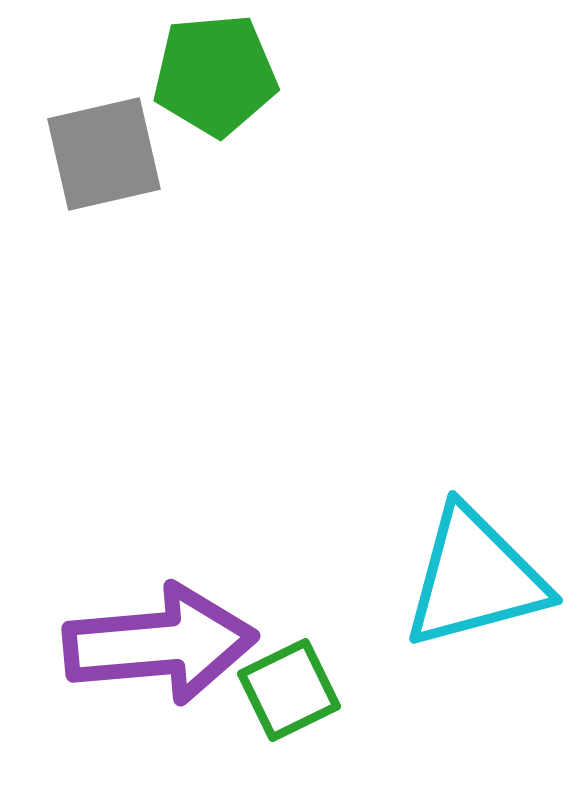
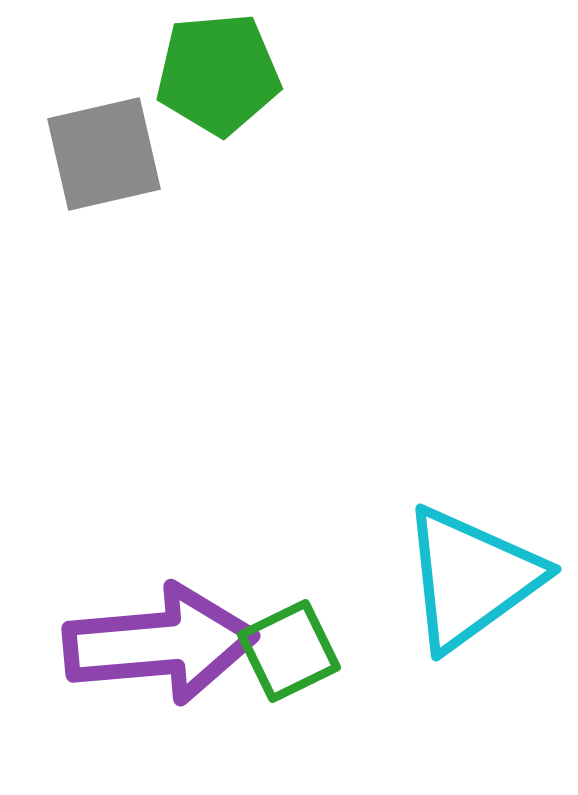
green pentagon: moved 3 px right, 1 px up
cyan triangle: moved 4 px left; rotated 21 degrees counterclockwise
green square: moved 39 px up
